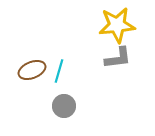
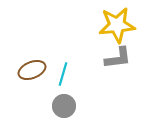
cyan line: moved 4 px right, 3 px down
